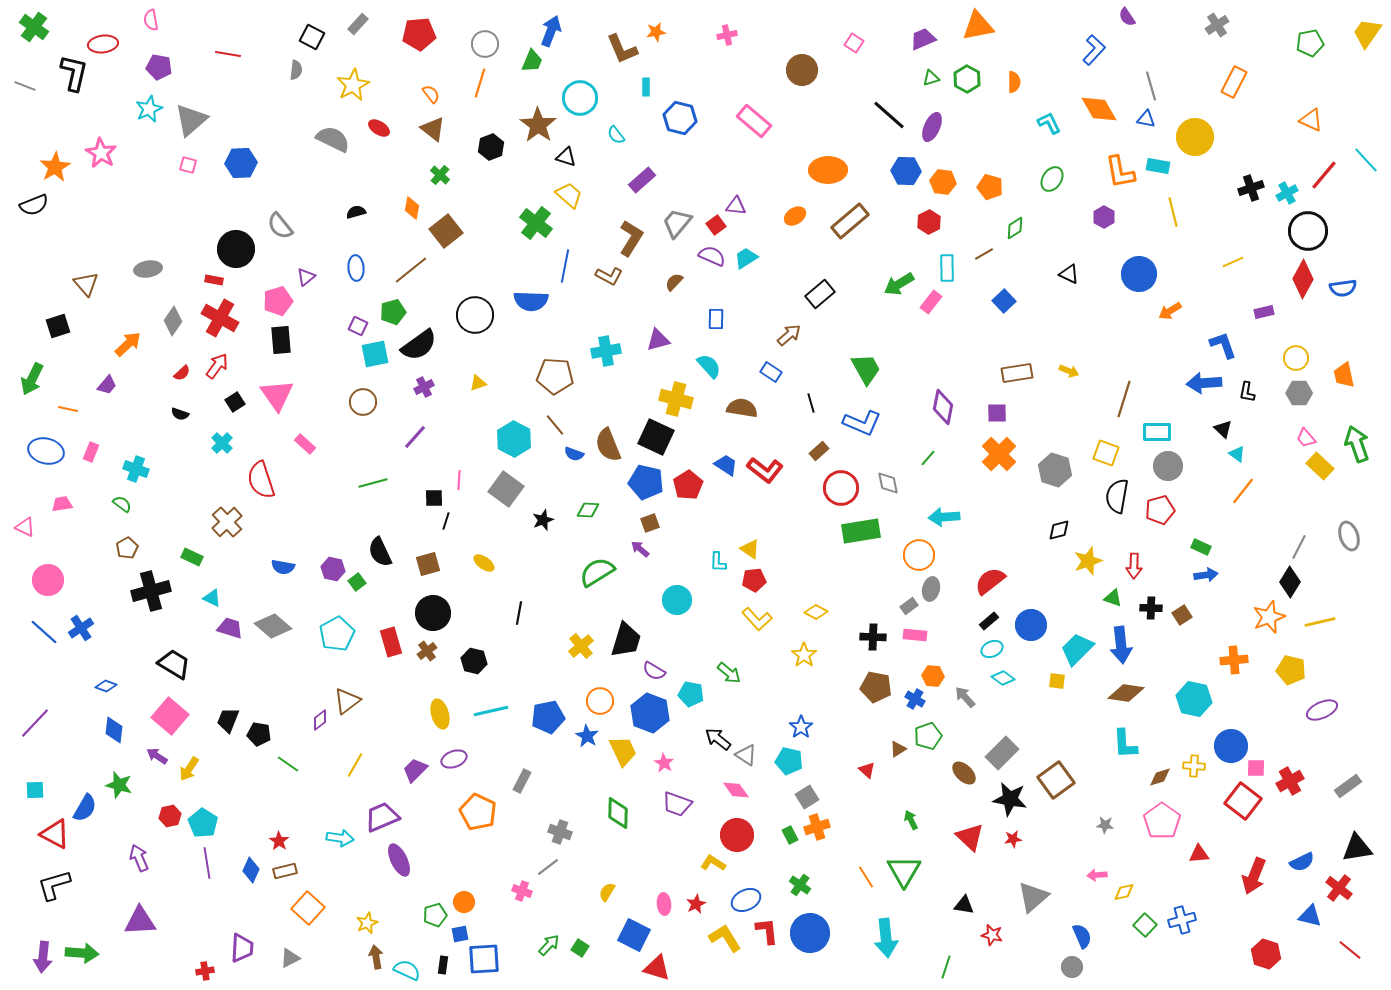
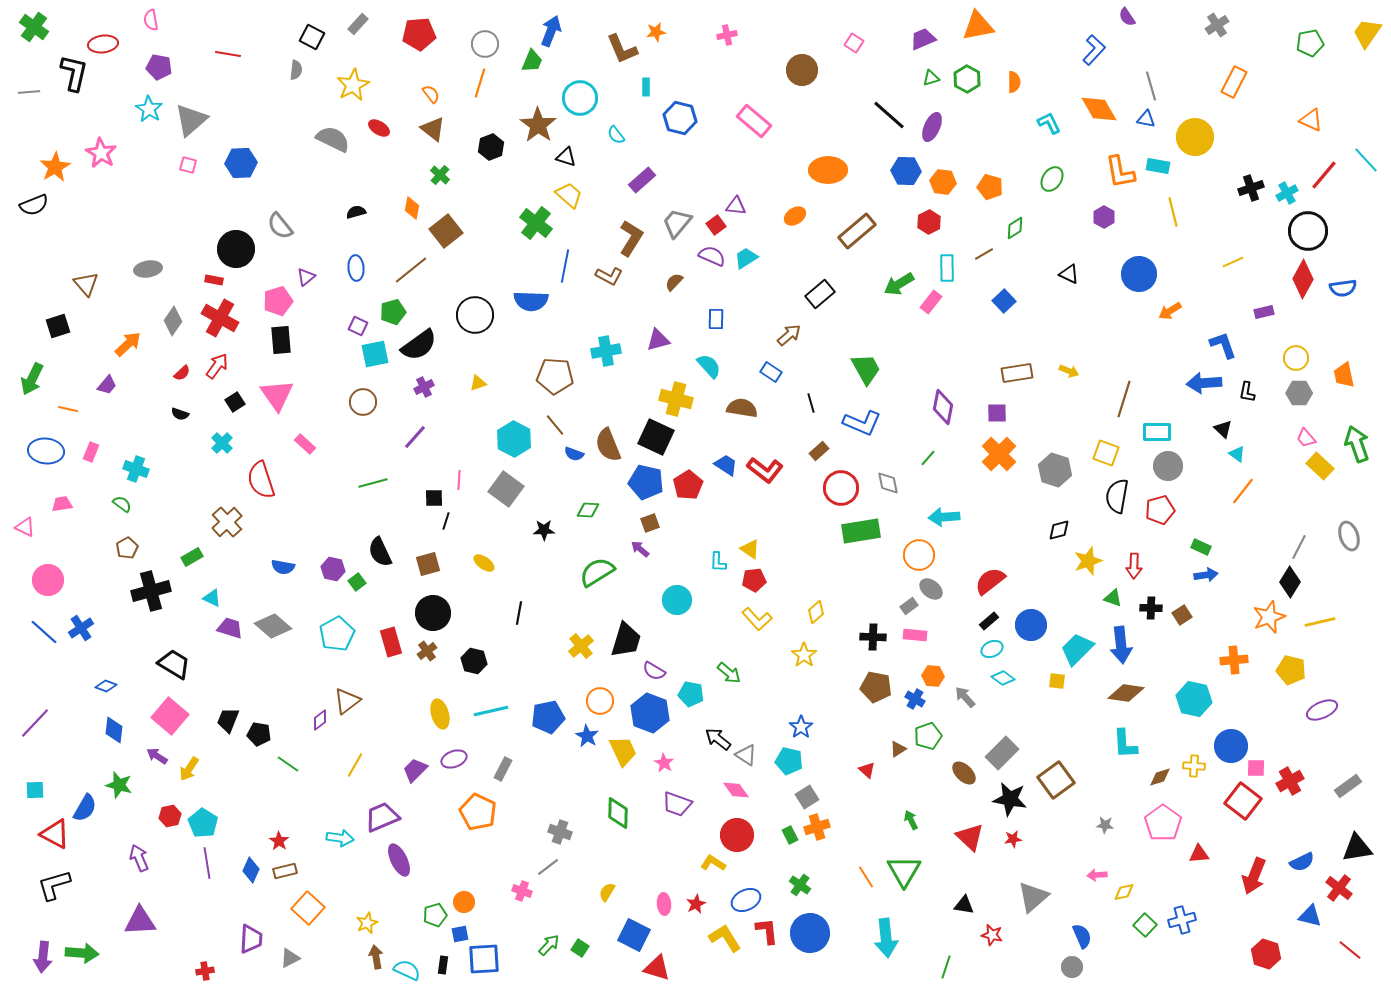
gray line at (25, 86): moved 4 px right, 6 px down; rotated 25 degrees counterclockwise
cyan star at (149, 109): rotated 16 degrees counterclockwise
brown rectangle at (850, 221): moved 7 px right, 10 px down
blue ellipse at (46, 451): rotated 8 degrees counterclockwise
black star at (543, 520): moved 1 px right, 10 px down; rotated 20 degrees clockwise
green rectangle at (192, 557): rotated 55 degrees counterclockwise
gray ellipse at (931, 589): rotated 65 degrees counterclockwise
yellow diamond at (816, 612): rotated 70 degrees counterclockwise
gray rectangle at (522, 781): moved 19 px left, 12 px up
pink pentagon at (1162, 821): moved 1 px right, 2 px down
purple trapezoid at (242, 948): moved 9 px right, 9 px up
